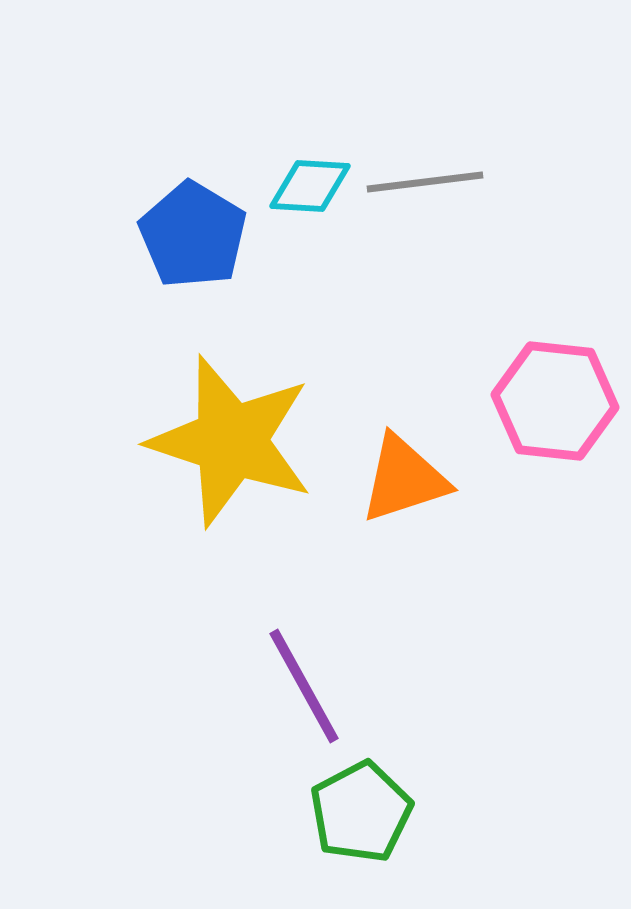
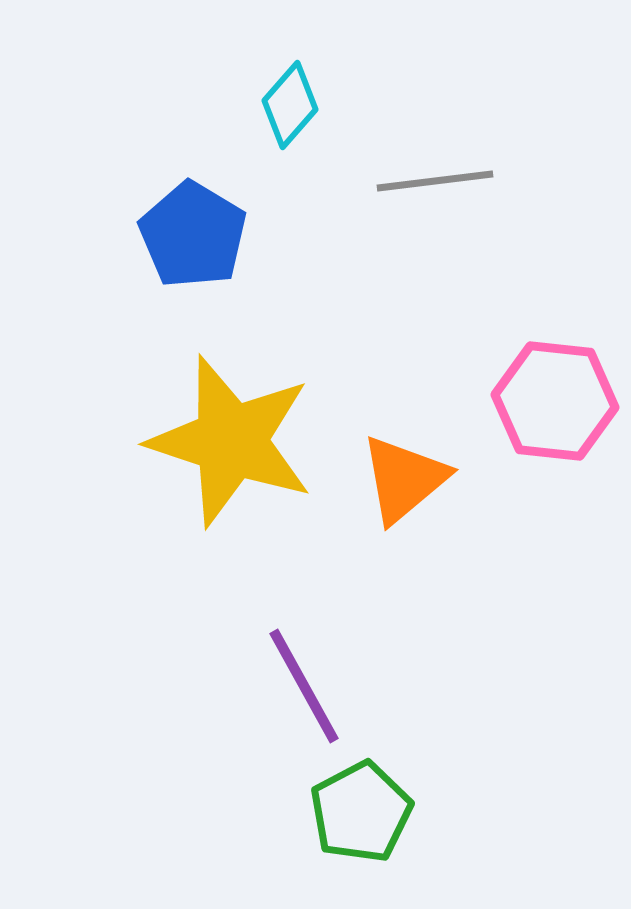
gray line: moved 10 px right, 1 px up
cyan diamond: moved 20 px left, 81 px up; rotated 52 degrees counterclockwise
orange triangle: rotated 22 degrees counterclockwise
